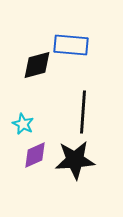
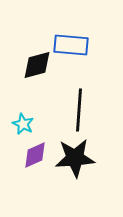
black line: moved 4 px left, 2 px up
black star: moved 2 px up
